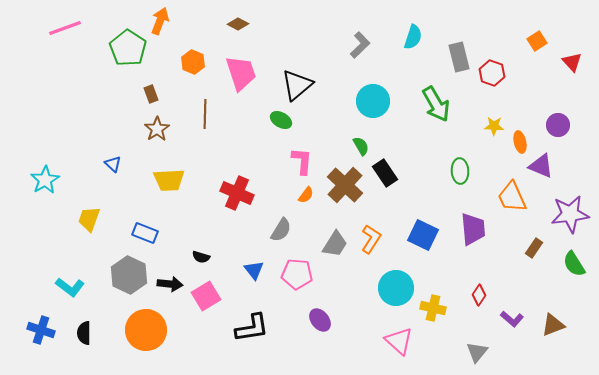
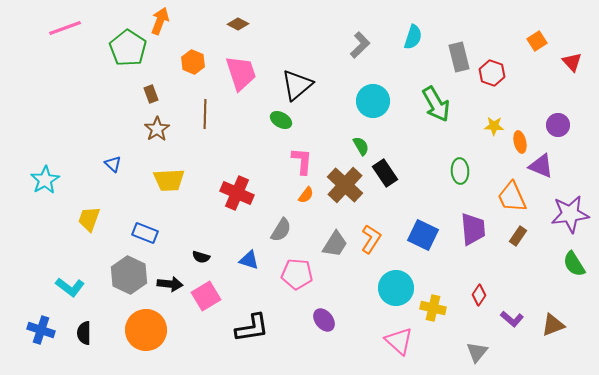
brown rectangle at (534, 248): moved 16 px left, 12 px up
blue triangle at (254, 270): moved 5 px left, 10 px up; rotated 35 degrees counterclockwise
purple ellipse at (320, 320): moved 4 px right
